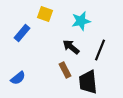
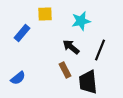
yellow square: rotated 21 degrees counterclockwise
